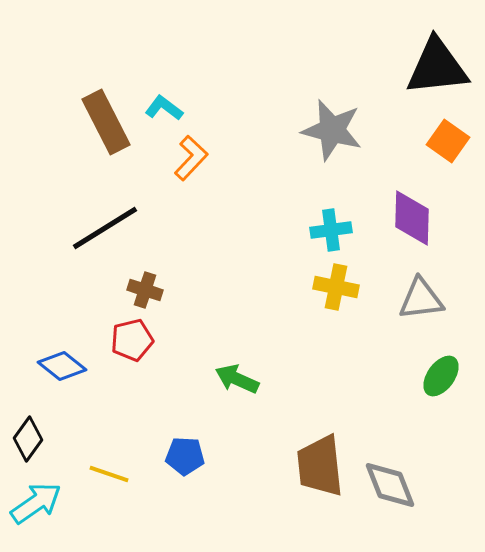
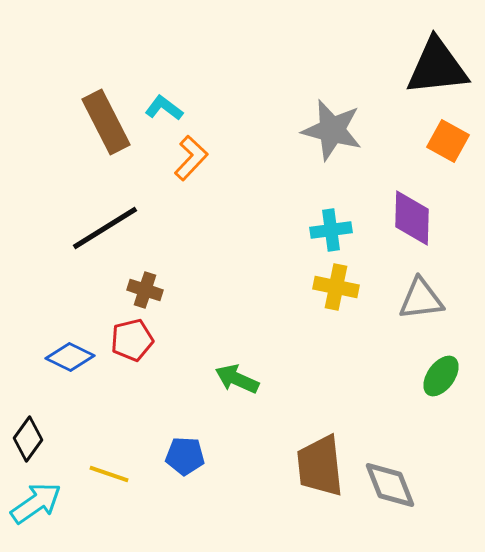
orange square: rotated 6 degrees counterclockwise
blue diamond: moved 8 px right, 9 px up; rotated 12 degrees counterclockwise
